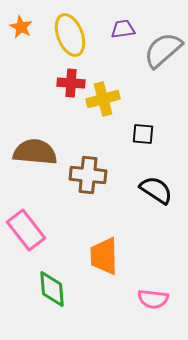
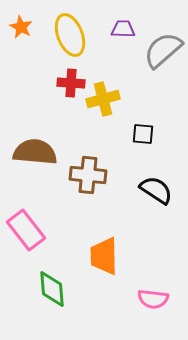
purple trapezoid: rotated 10 degrees clockwise
